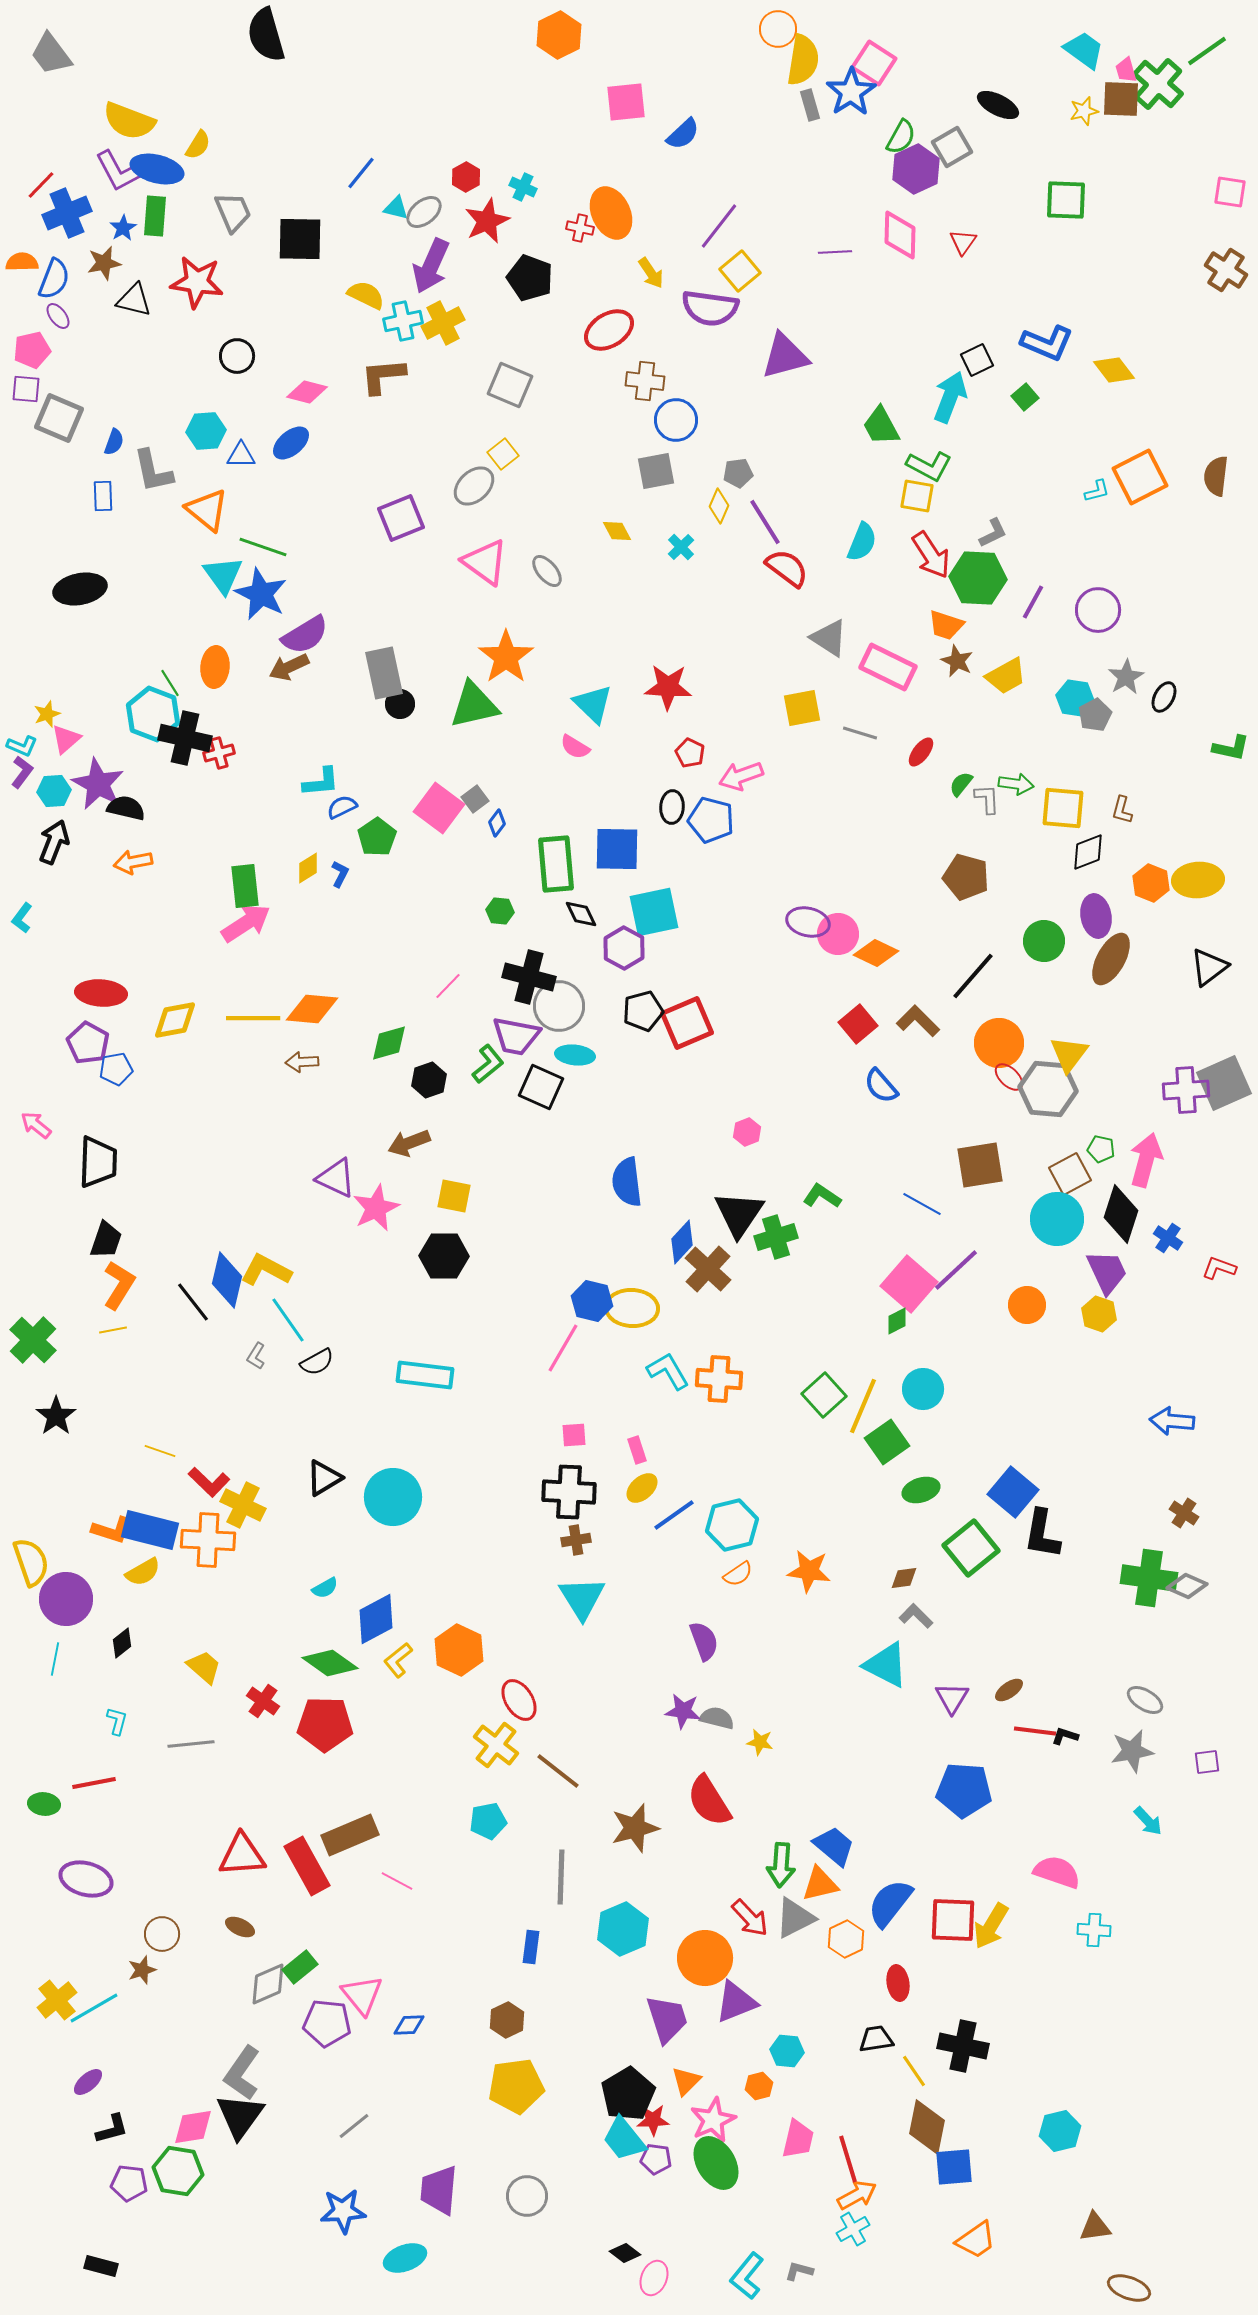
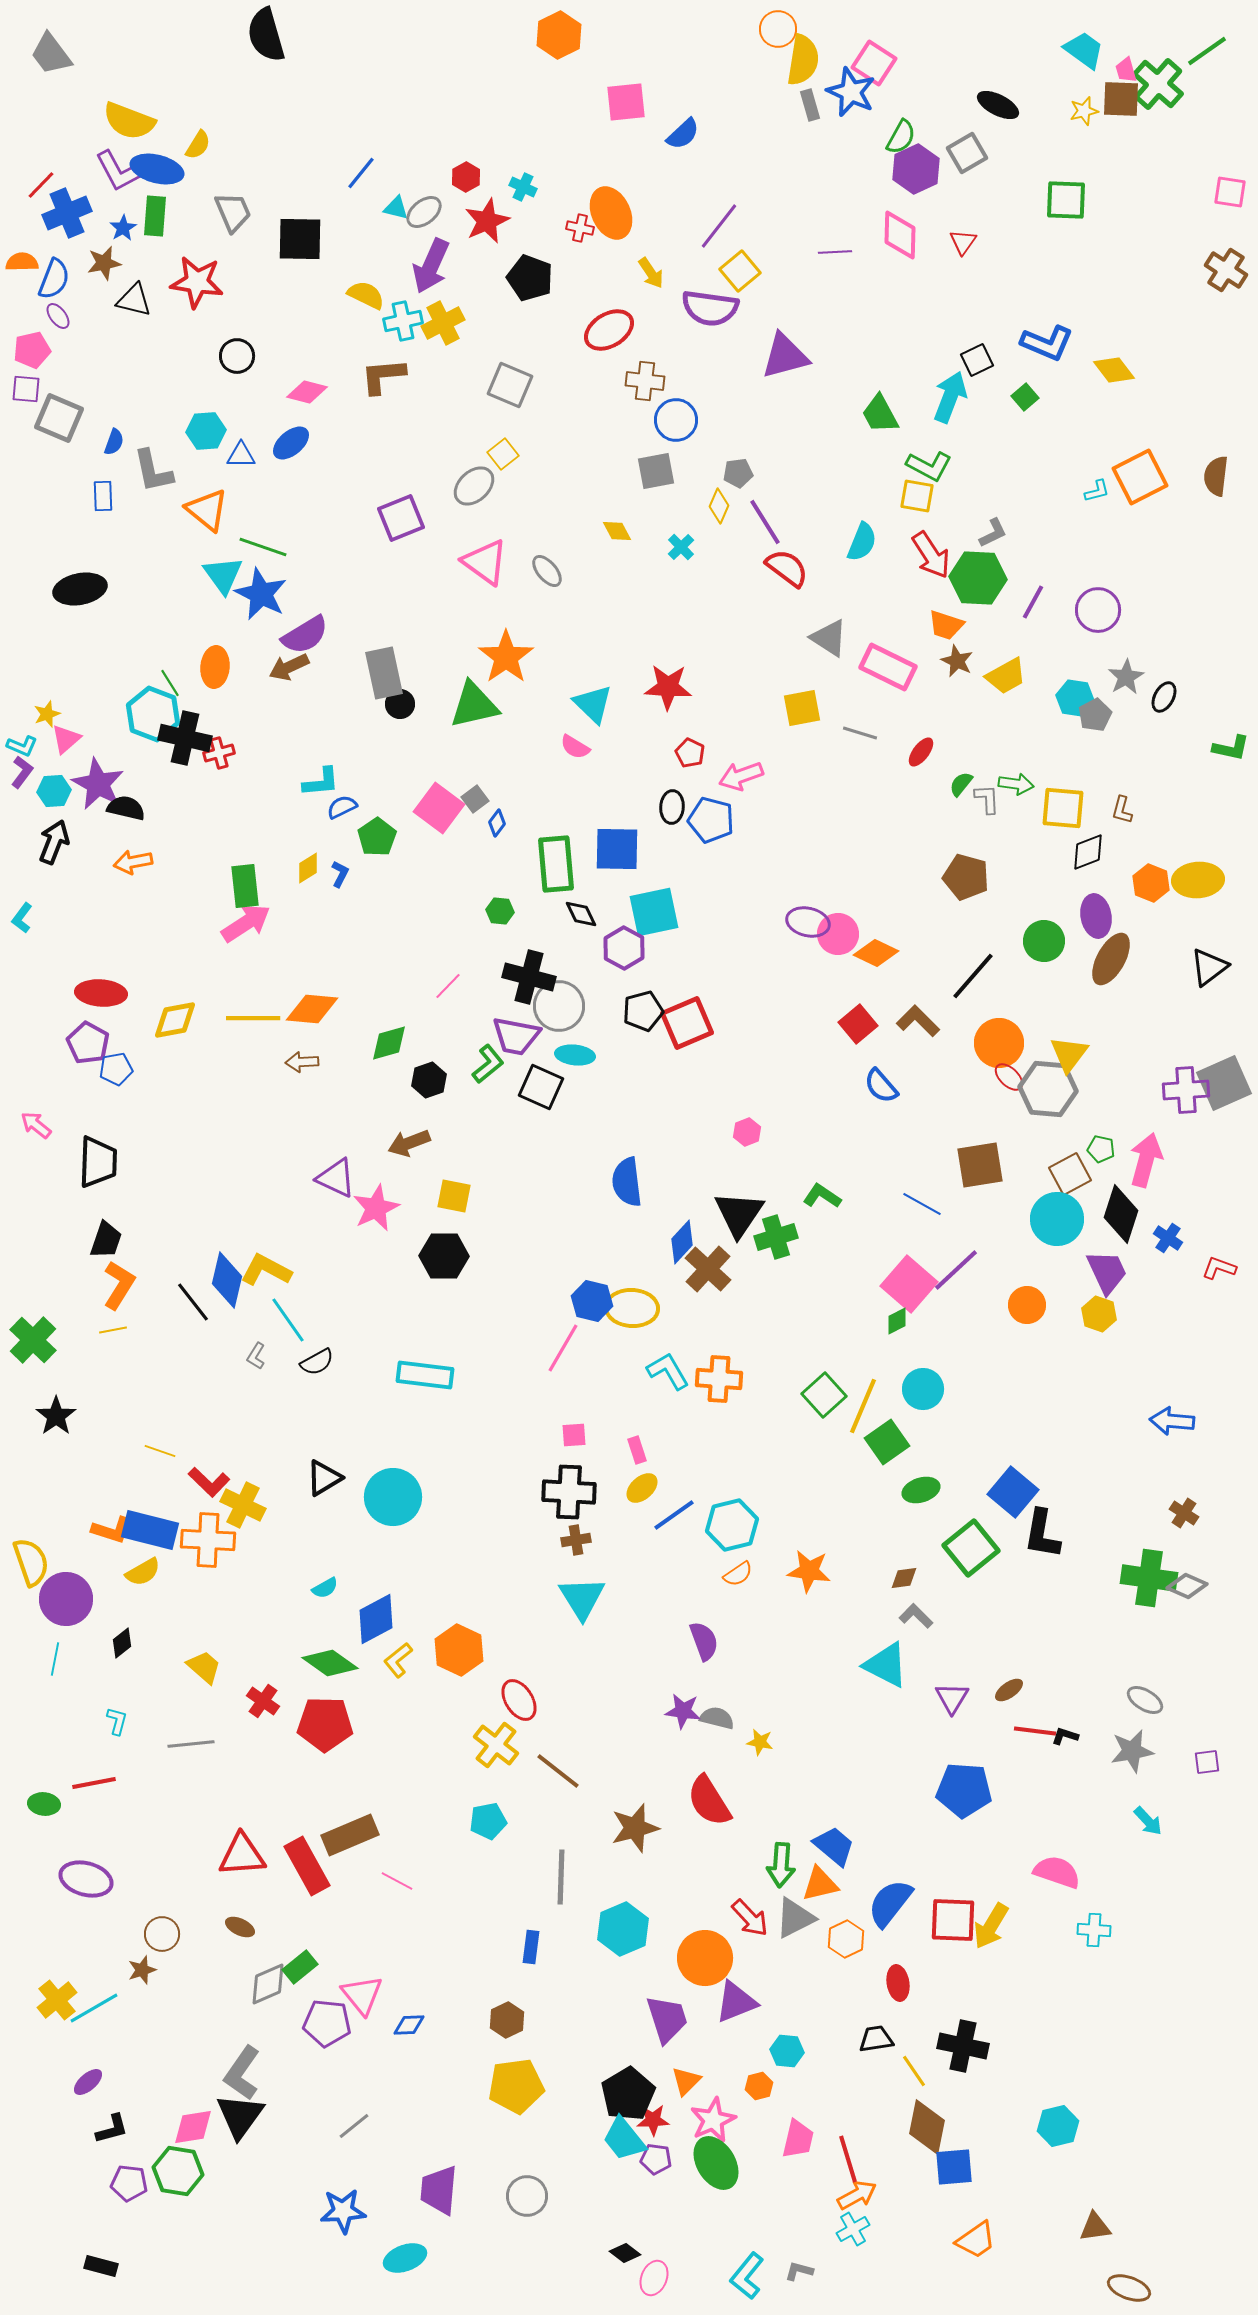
blue star at (851, 92): rotated 15 degrees counterclockwise
gray square at (952, 147): moved 15 px right, 6 px down
green trapezoid at (881, 426): moved 1 px left, 12 px up
cyan hexagon at (1060, 2131): moved 2 px left, 5 px up
